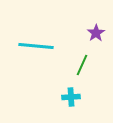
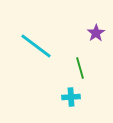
cyan line: rotated 32 degrees clockwise
green line: moved 2 px left, 3 px down; rotated 40 degrees counterclockwise
